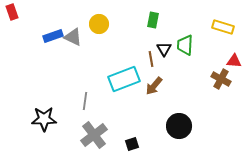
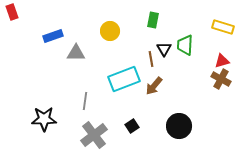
yellow circle: moved 11 px right, 7 px down
gray triangle: moved 3 px right, 16 px down; rotated 24 degrees counterclockwise
red triangle: moved 12 px left; rotated 21 degrees counterclockwise
black square: moved 18 px up; rotated 16 degrees counterclockwise
